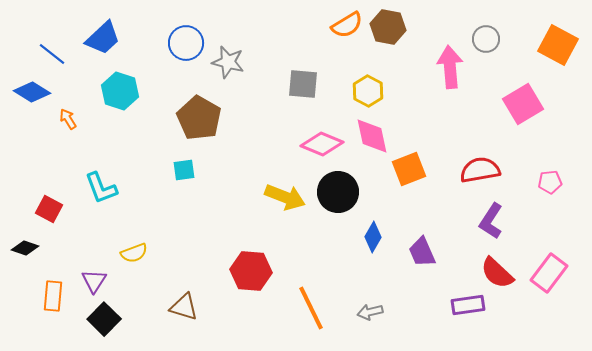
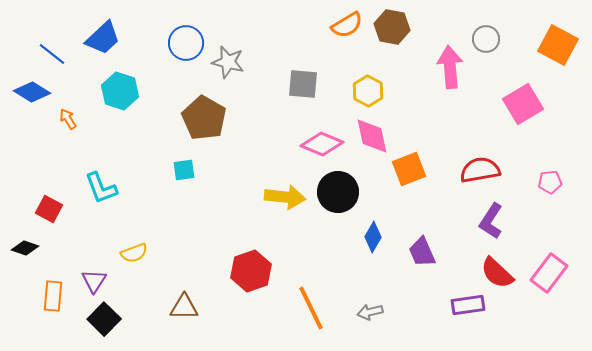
brown hexagon at (388, 27): moved 4 px right
brown pentagon at (199, 118): moved 5 px right
yellow arrow at (285, 197): rotated 15 degrees counterclockwise
red hexagon at (251, 271): rotated 24 degrees counterclockwise
brown triangle at (184, 307): rotated 16 degrees counterclockwise
